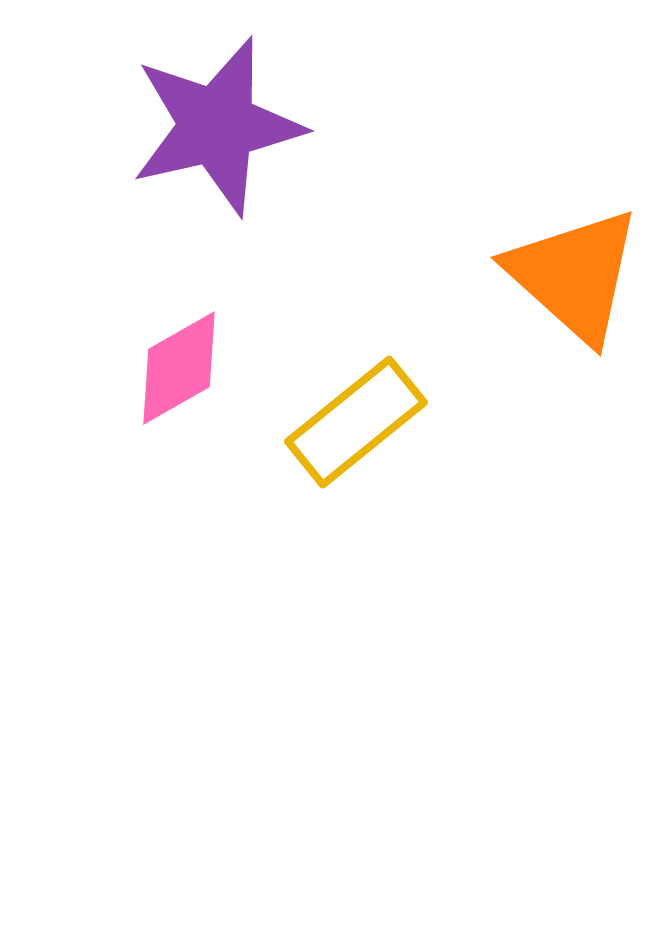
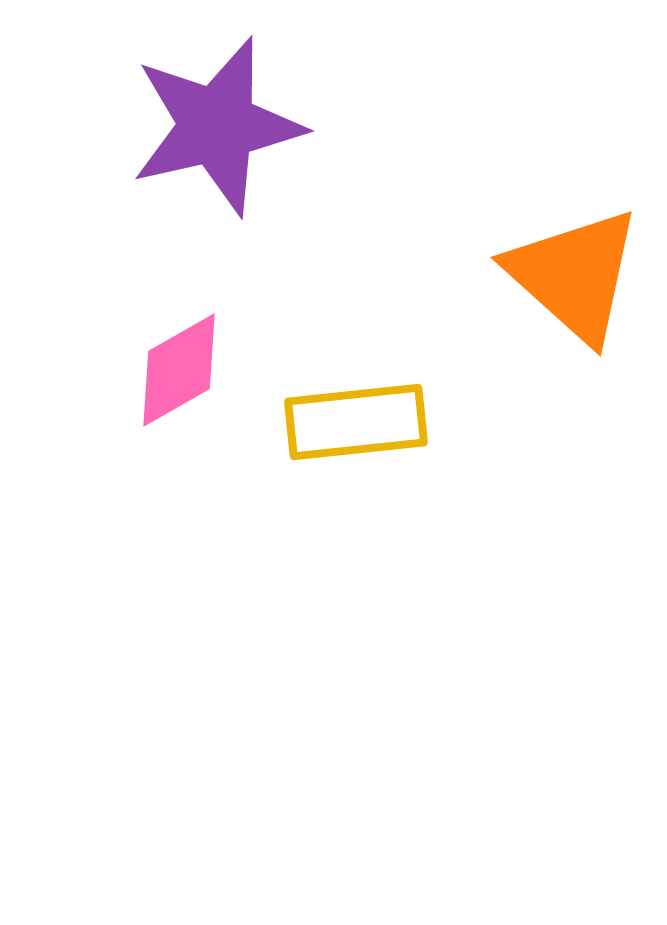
pink diamond: moved 2 px down
yellow rectangle: rotated 33 degrees clockwise
